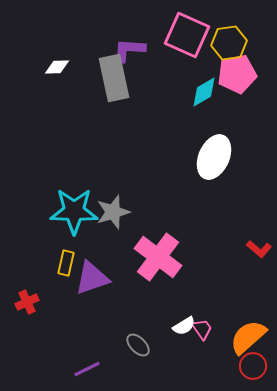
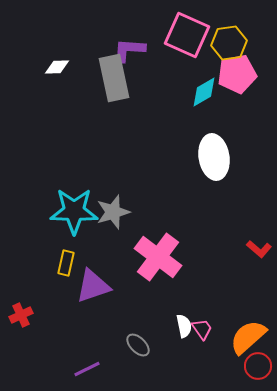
white ellipse: rotated 33 degrees counterclockwise
purple triangle: moved 1 px right, 8 px down
red cross: moved 6 px left, 13 px down
white semicircle: rotated 70 degrees counterclockwise
red circle: moved 5 px right
